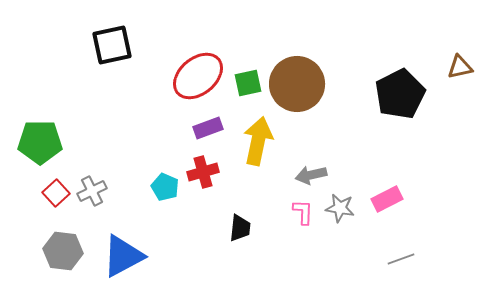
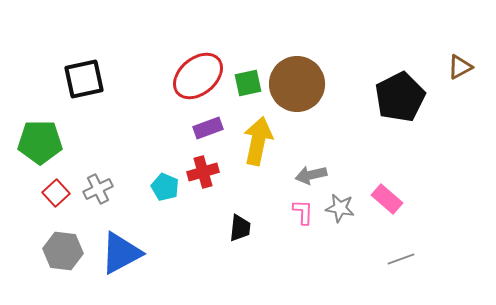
black square: moved 28 px left, 34 px down
brown triangle: rotated 16 degrees counterclockwise
black pentagon: moved 3 px down
gray cross: moved 6 px right, 2 px up
pink rectangle: rotated 68 degrees clockwise
blue triangle: moved 2 px left, 3 px up
